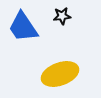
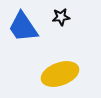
black star: moved 1 px left, 1 px down
